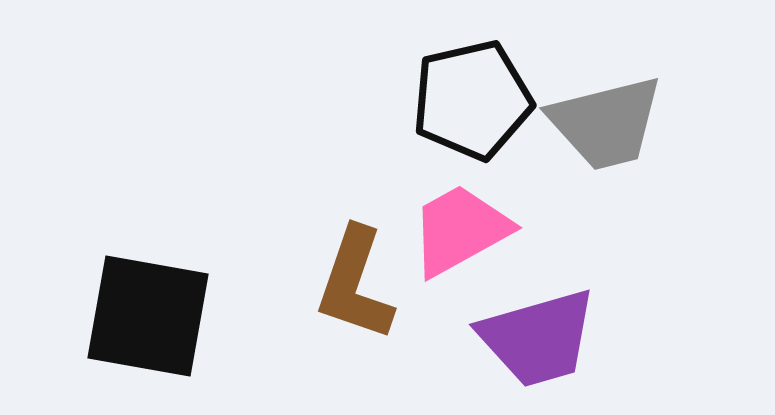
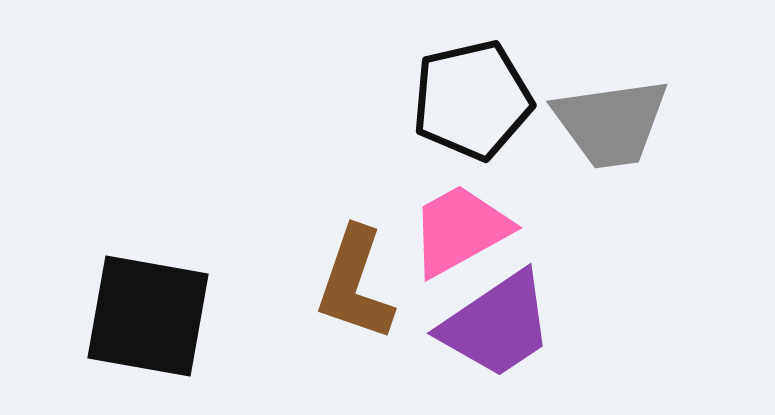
gray trapezoid: moved 5 px right; rotated 6 degrees clockwise
purple trapezoid: moved 41 px left, 13 px up; rotated 18 degrees counterclockwise
